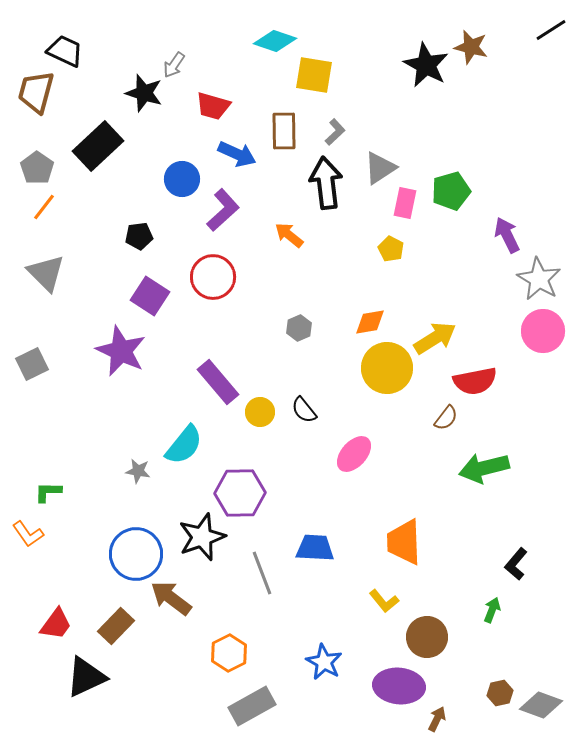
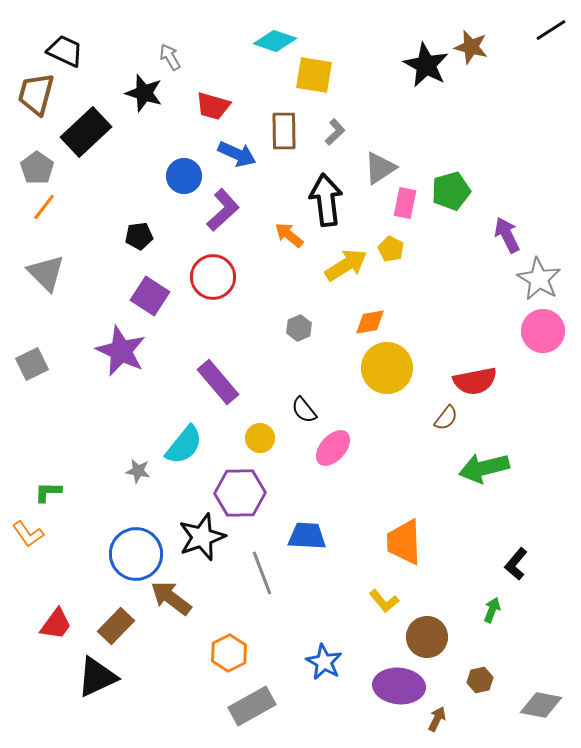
gray arrow at (174, 65): moved 4 px left, 8 px up; rotated 116 degrees clockwise
brown trapezoid at (36, 92): moved 2 px down
black rectangle at (98, 146): moved 12 px left, 14 px up
blue circle at (182, 179): moved 2 px right, 3 px up
black arrow at (326, 183): moved 17 px down
yellow arrow at (435, 338): moved 89 px left, 73 px up
yellow circle at (260, 412): moved 26 px down
pink ellipse at (354, 454): moved 21 px left, 6 px up
blue trapezoid at (315, 548): moved 8 px left, 12 px up
black triangle at (86, 677): moved 11 px right
brown hexagon at (500, 693): moved 20 px left, 13 px up
gray diamond at (541, 705): rotated 9 degrees counterclockwise
